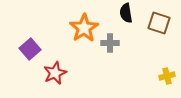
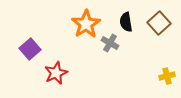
black semicircle: moved 9 px down
brown square: rotated 30 degrees clockwise
orange star: moved 2 px right, 4 px up
gray cross: rotated 30 degrees clockwise
red star: moved 1 px right
